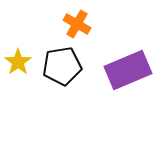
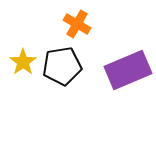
yellow star: moved 5 px right
